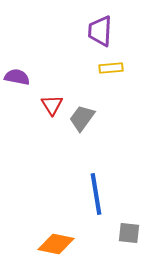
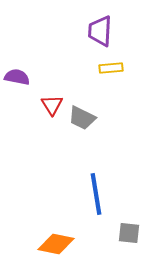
gray trapezoid: rotated 100 degrees counterclockwise
